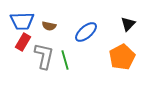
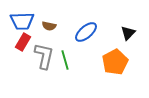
black triangle: moved 9 px down
orange pentagon: moved 7 px left, 5 px down
